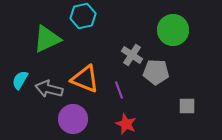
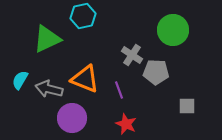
purple circle: moved 1 px left, 1 px up
